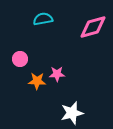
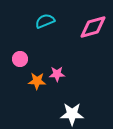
cyan semicircle: moved 2 px right, 2 px down; rotated 12 degrees counterclockwise
white star: moved 1 px down; rotated 15 degrees clockwise
